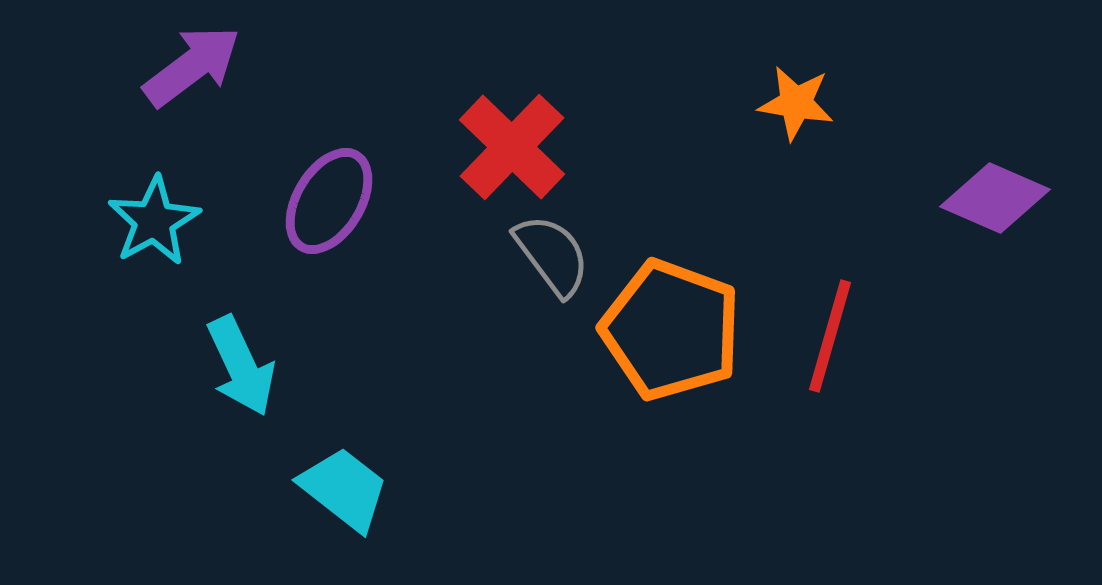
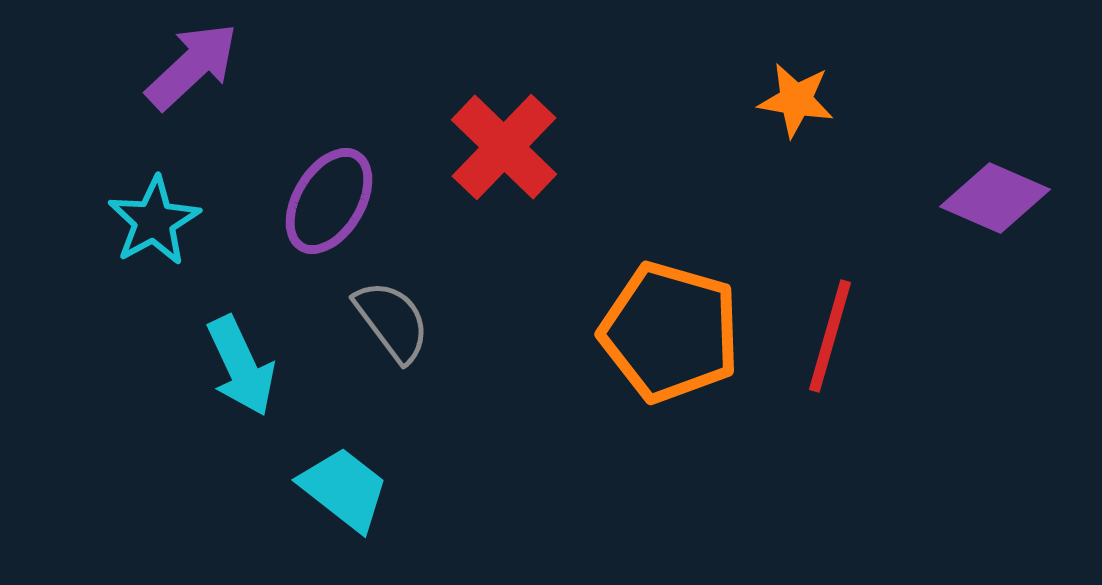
purple arrow: rotated 6 degrees counterclockwise
orange star: moved 3 px up
red cross: moved 8 px left
gray semicircle: moved 160 px left, 66 px down
orange pentagon: moved 1 px left, 2 px down; rotated 4 degrees counterclockwise
